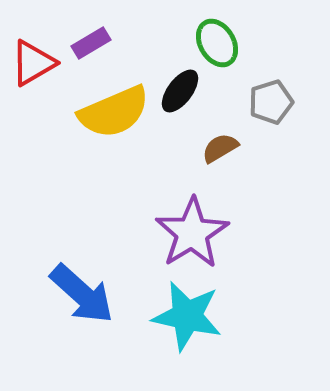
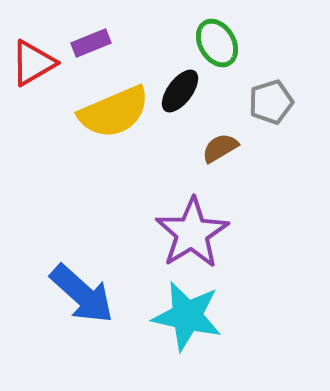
purple rectangle: rotated 9 degrees clockwise
